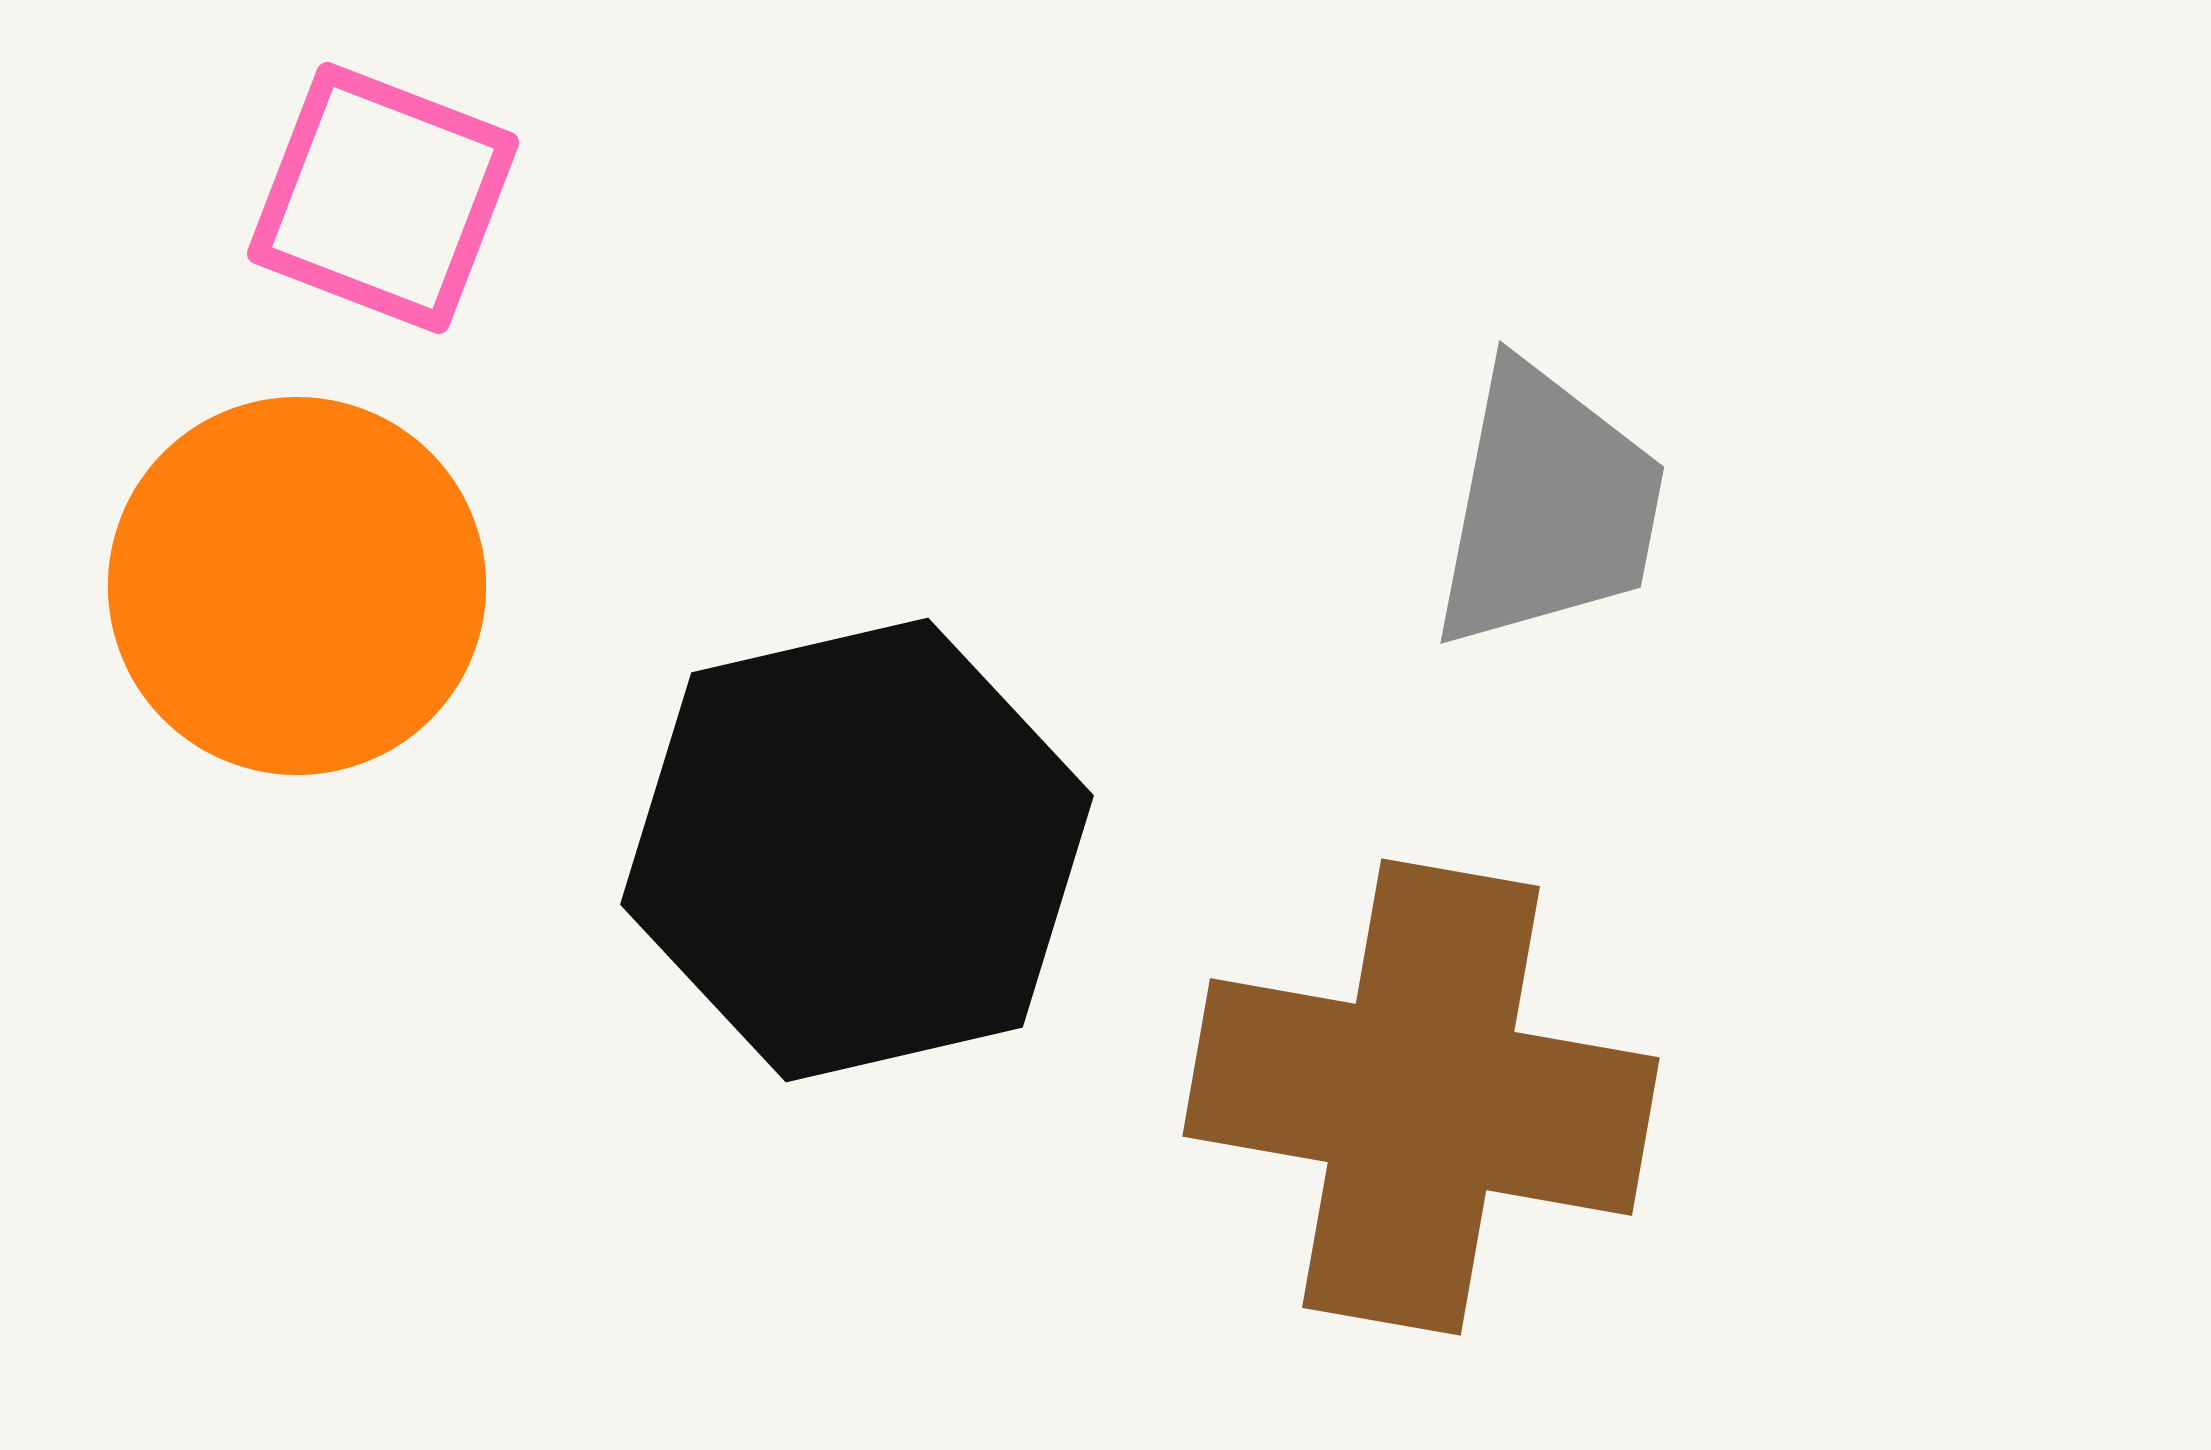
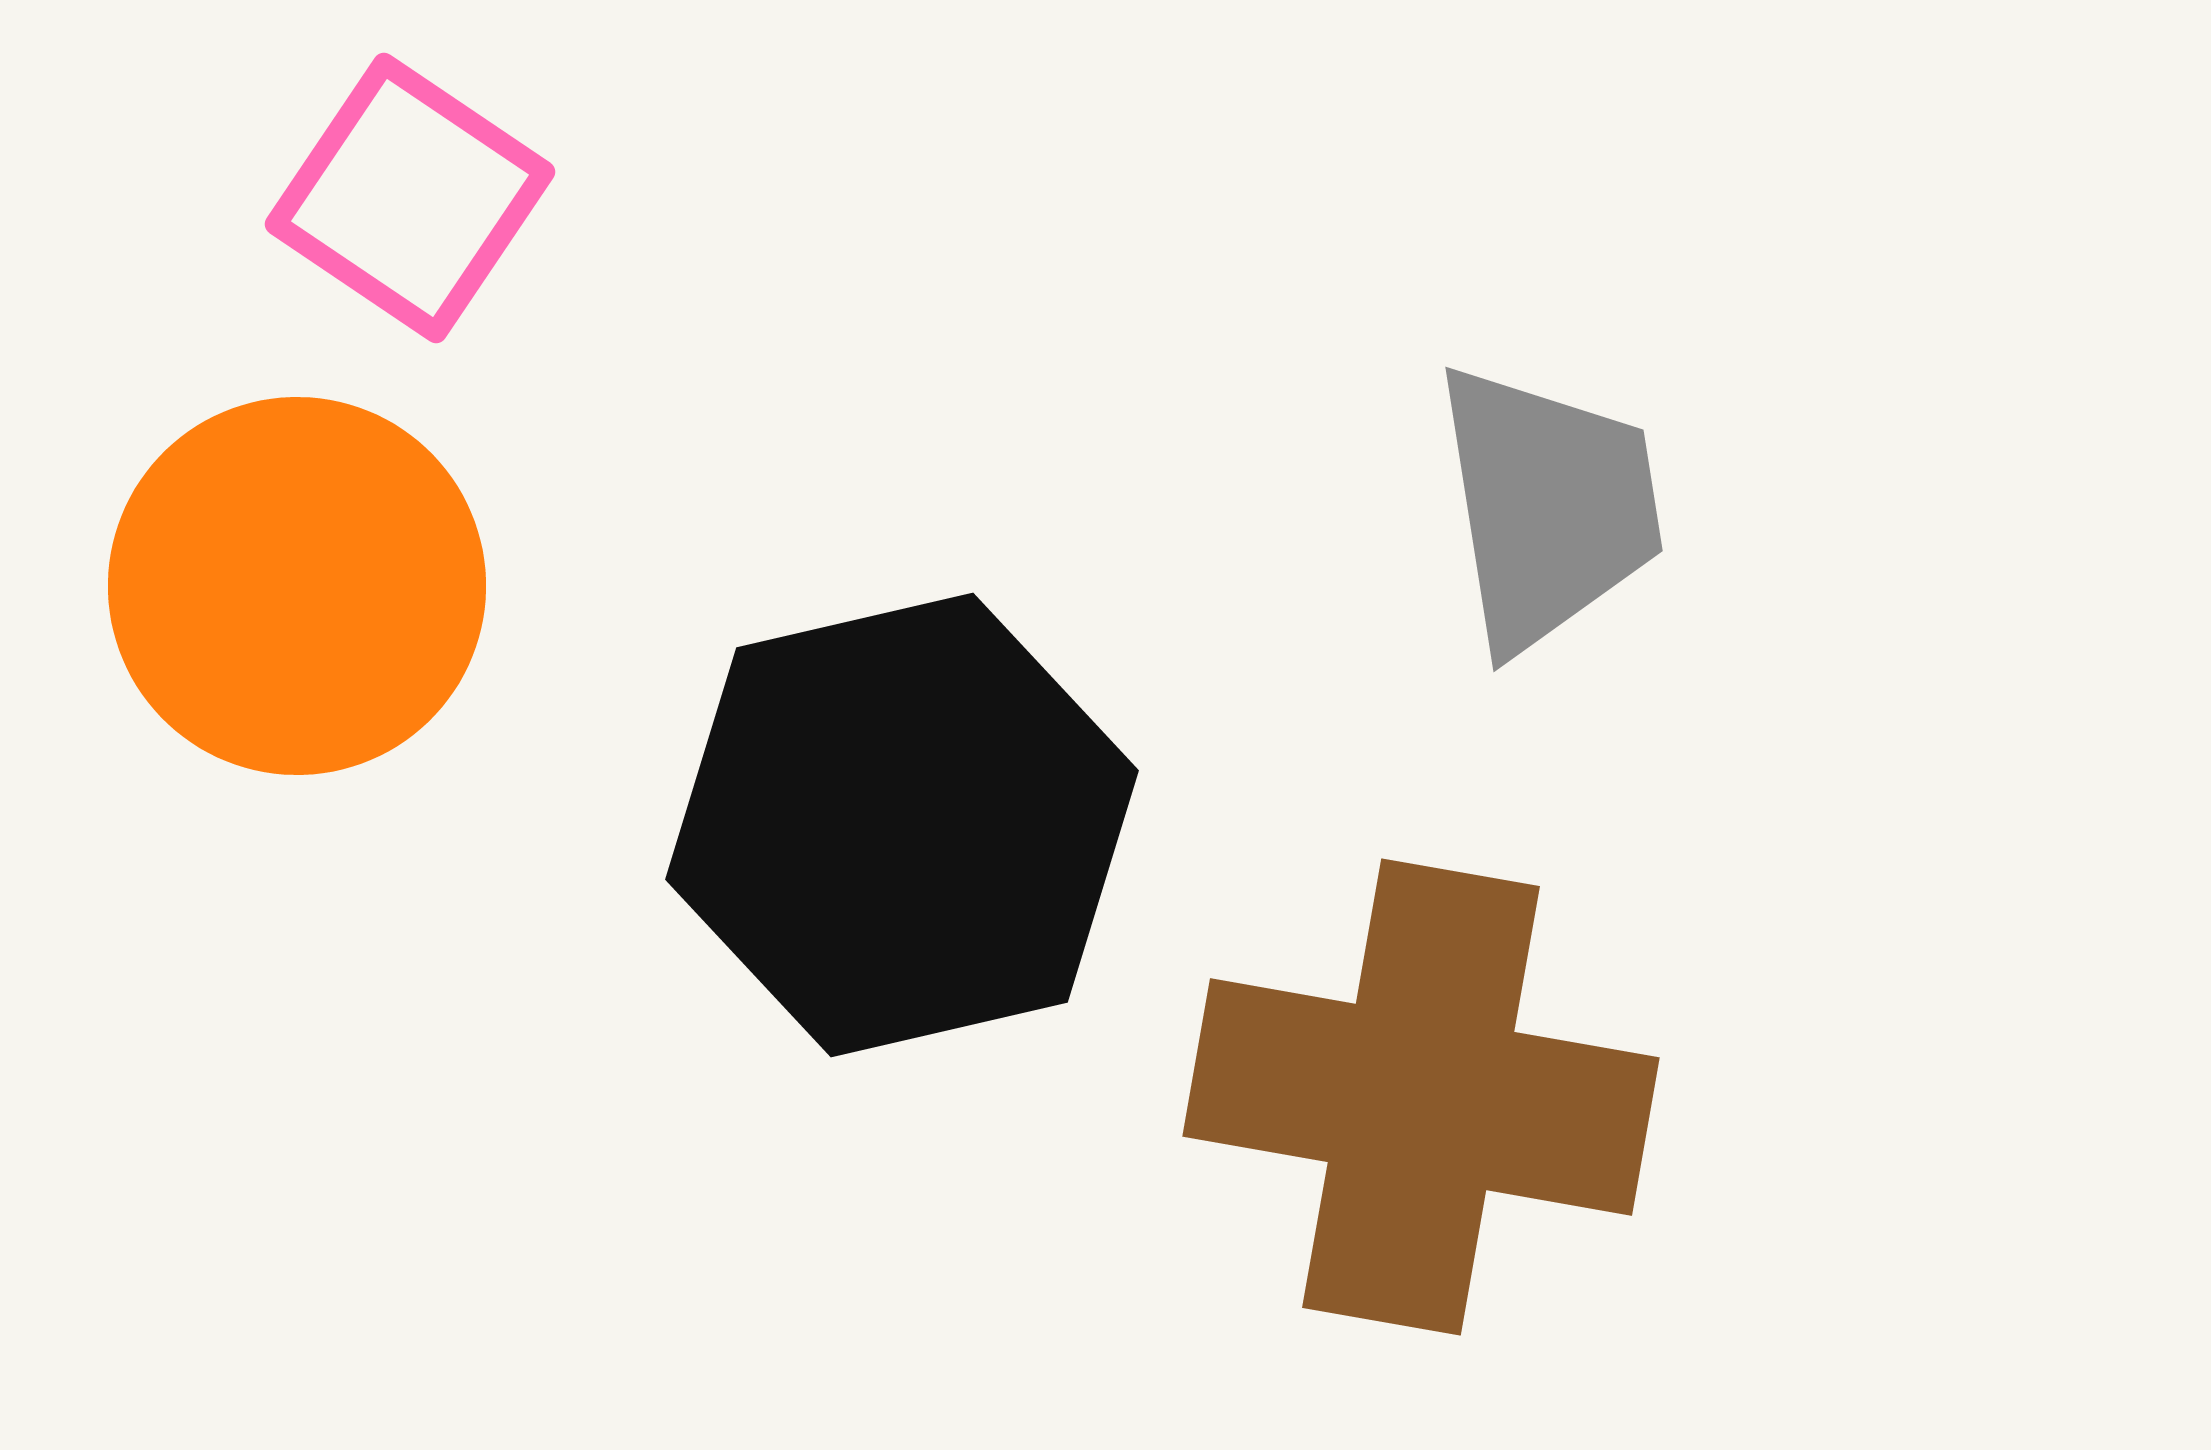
pink square: moved 27 px right; rotated 13 degrees clockwise
gray trapezoid: rotated 20 degrees counterclockwise
black hexagon: moved 45 px right, 25 px up
